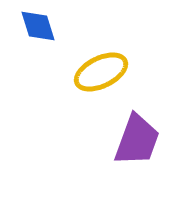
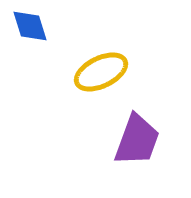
blue diamond: moved 8 px left
